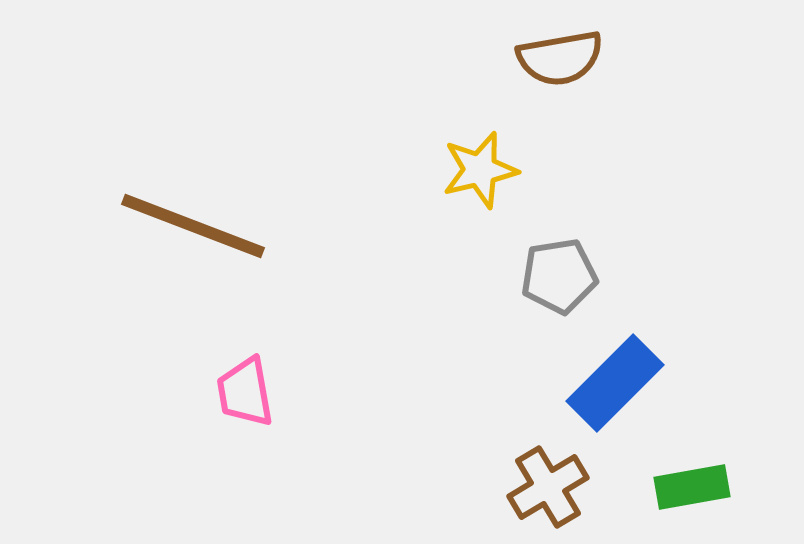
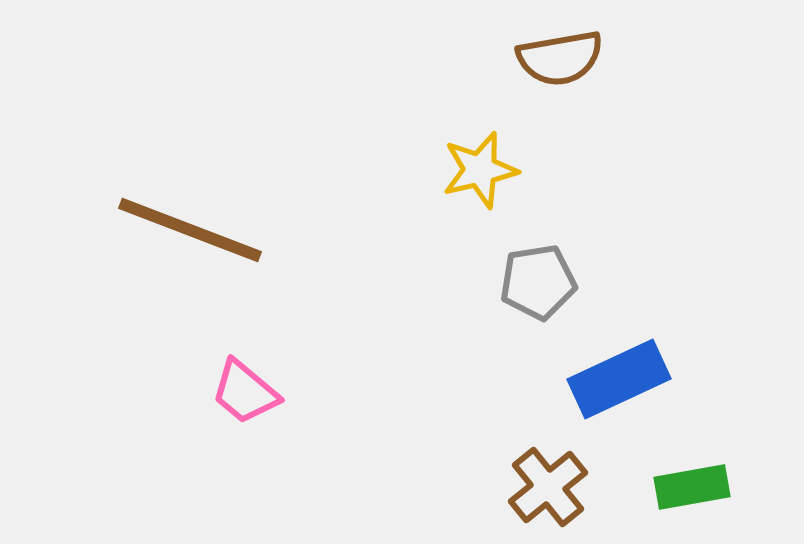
brown line: moved 3 px left, 4 px down
gray pentagon: moved 21 px left, 6 px down
blue rectangle: moved 4 px right, 4 px up; rotated 20 degrees clockwise
pink trapezoid: rotated 40 degrees counterclockwise
brown cross: rotated 8 degrees counterclockwise
